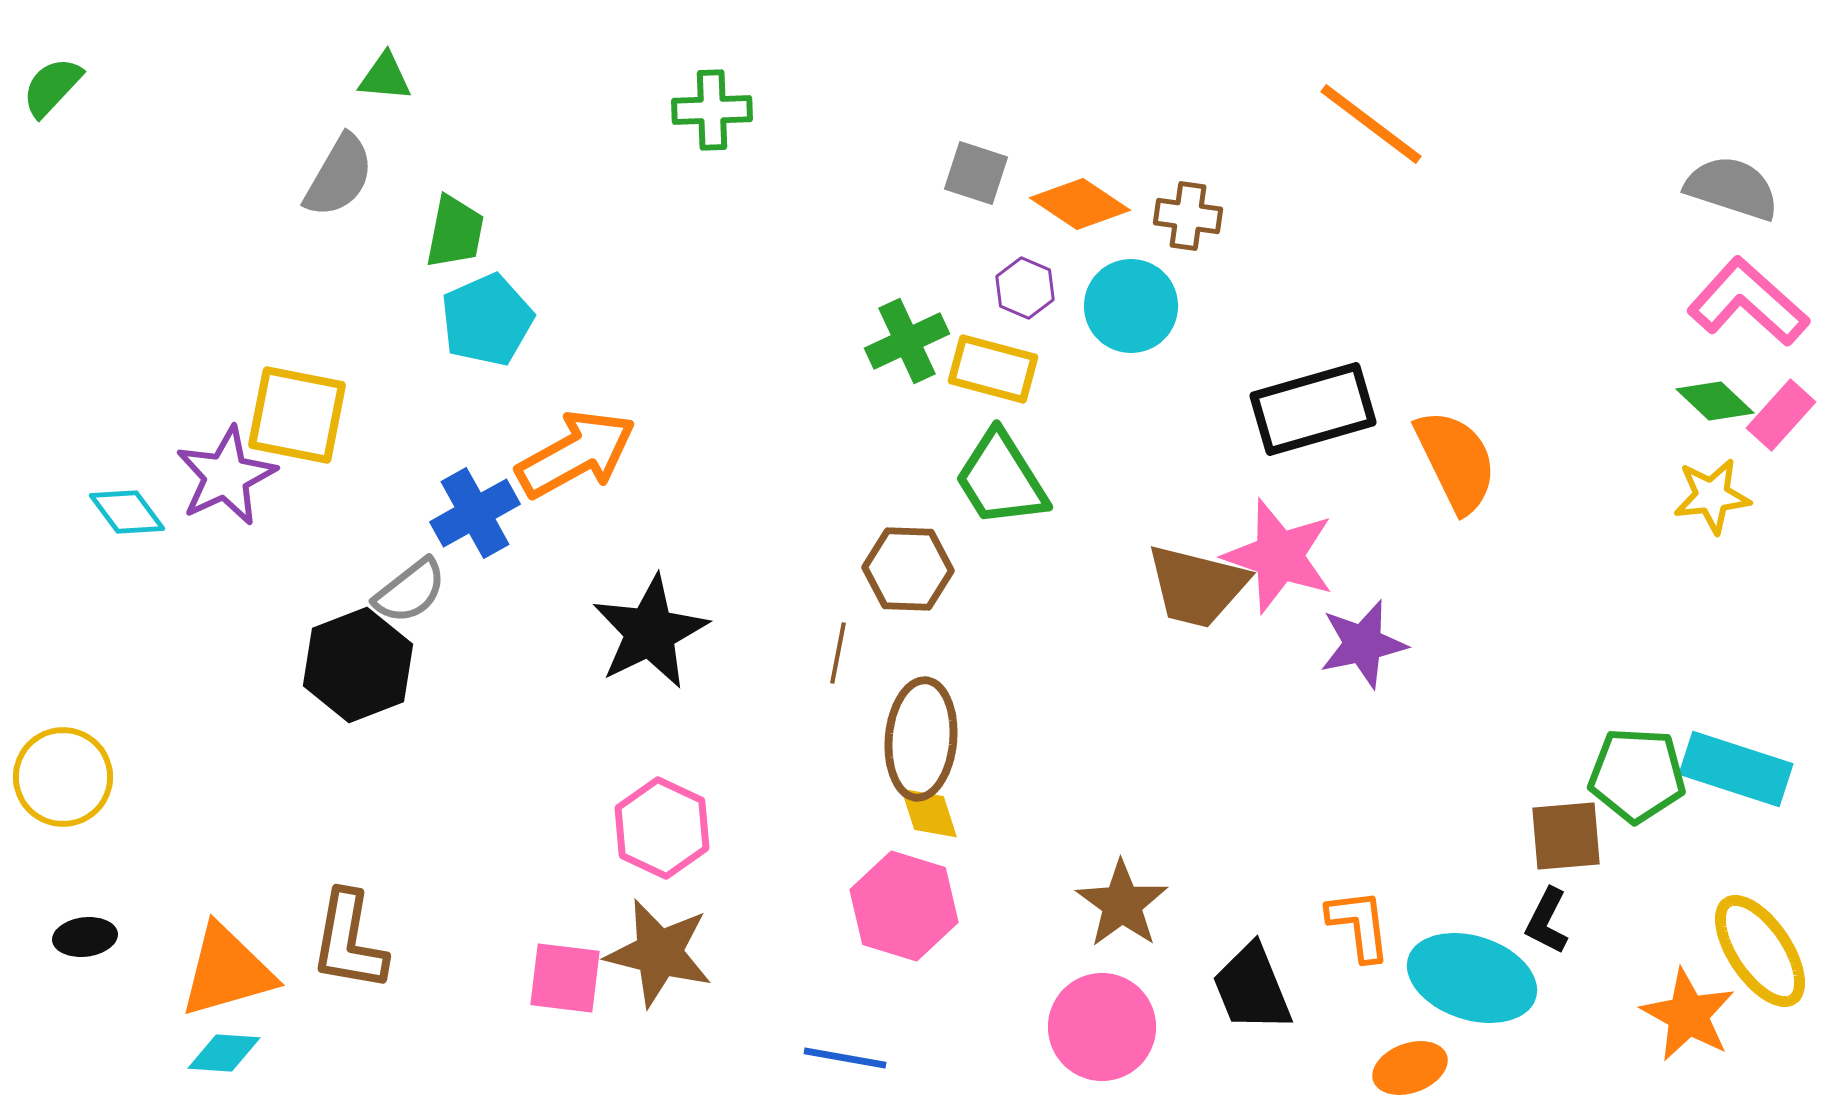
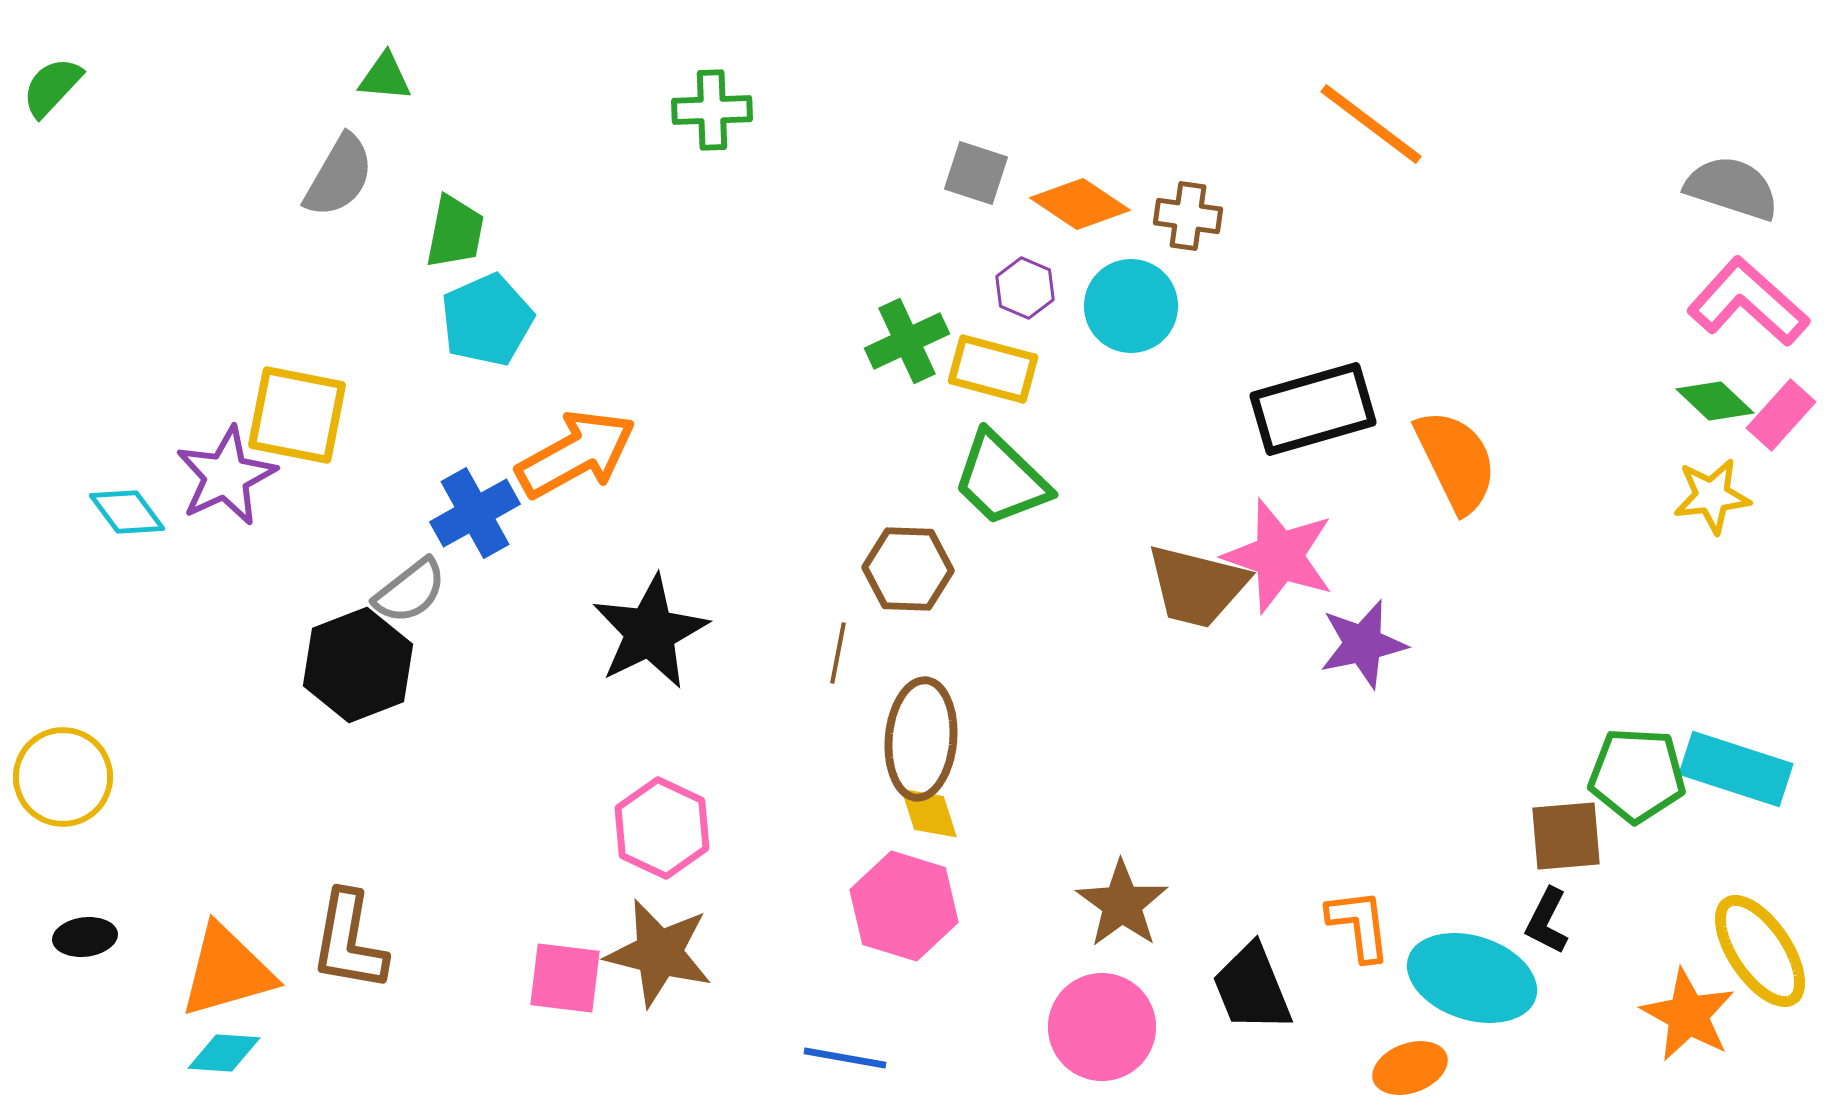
green trapezoid at (1001, 479): rotated 14 degrees counterclockwise
